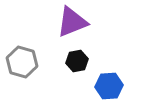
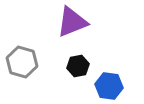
black hexagon: moved 1 px right, 5 px down
blue hexagon: rotated 12 degrees clockwise
